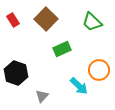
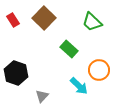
brown square: moved 2 px left, 1 px up
green rectangle: moved 7 px right; rotated 66 degrees clockwise
